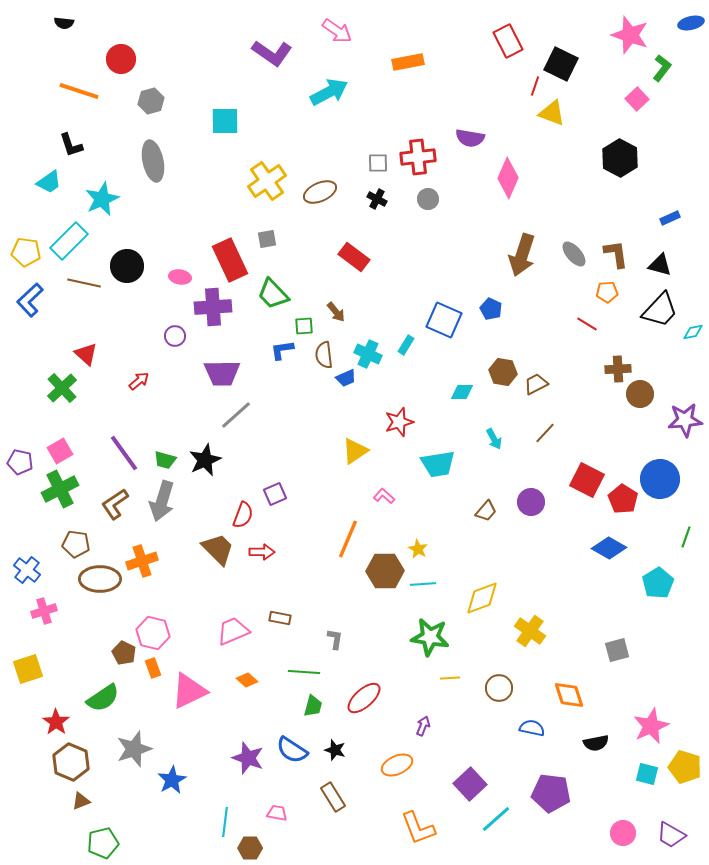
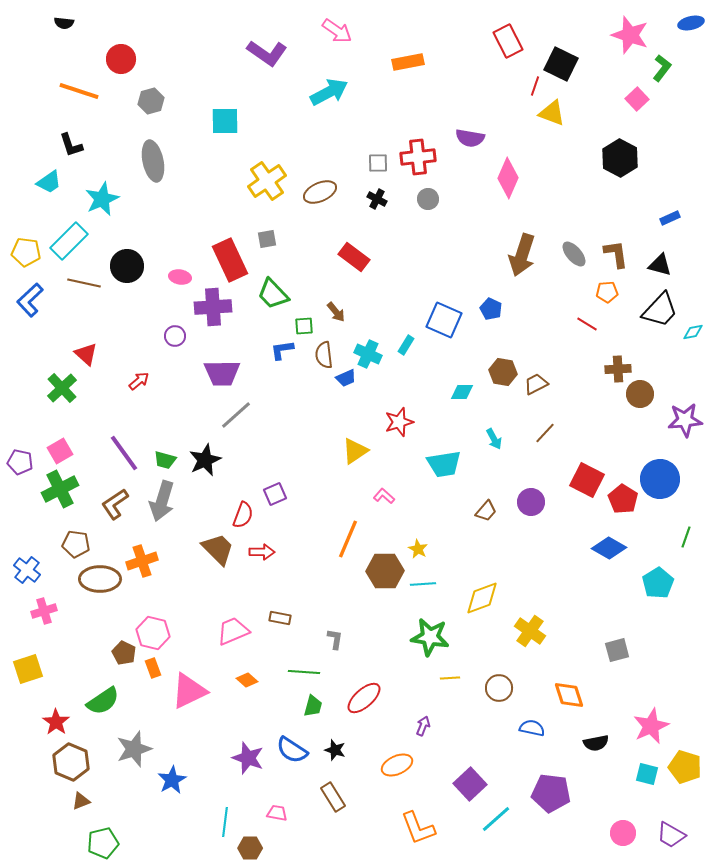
purple L-shape at (272, 53): moved 5 px left
cyan trapezoid at (438, 464): moved 6 px right
green semicircle at (103, 698): moved 3 px down
